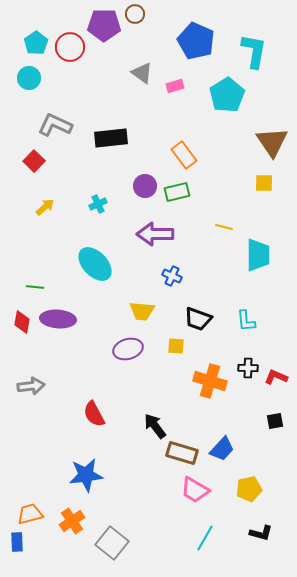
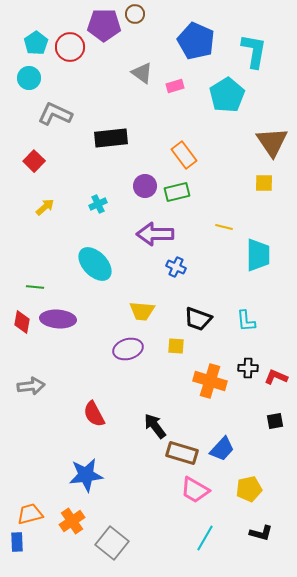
gray L-shape at (55, 125): moved 11 px up
blue cross at (172, 276): moved 4 px right, 9 px up
